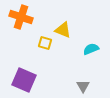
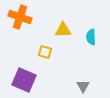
orange cross: moved 1 px left
yellow triangle: rotated 24 degrees counterclockwise
yellow square: moved 9 px down
cyan semicircle: moved 12 px up; rotated 70 degrees counterclockwise
